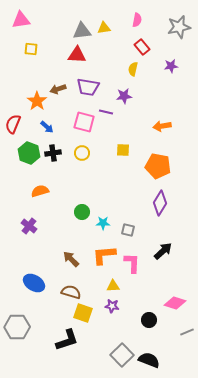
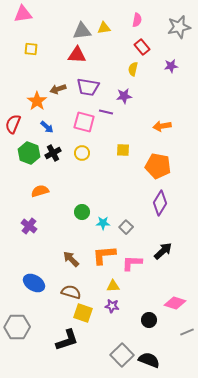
pink triangle at (21, 20): moved 2 px right, 6 px up
black cross at (53, 153): rotated 21 degrees counterclockwise
gray square at (128, 230): moved 2 px left, 3 px up; rotated 32 degrees clockwise
pink L-shape at (132, 263): rotated 90 degrees counterclockwise
